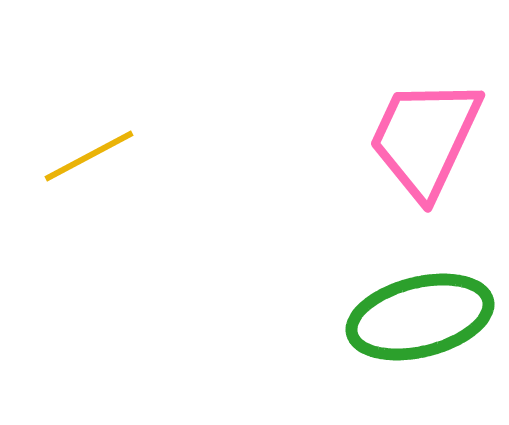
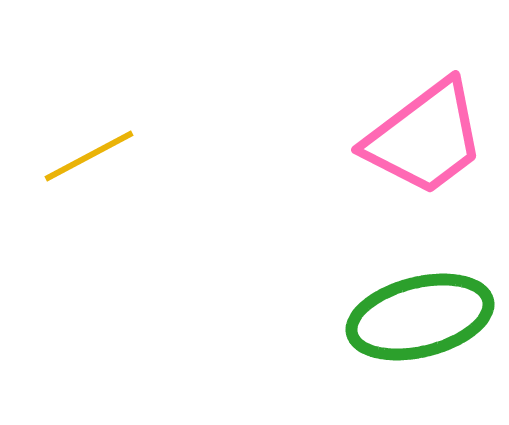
pink trapezoid: rotated 152 degrees counterclockwise
